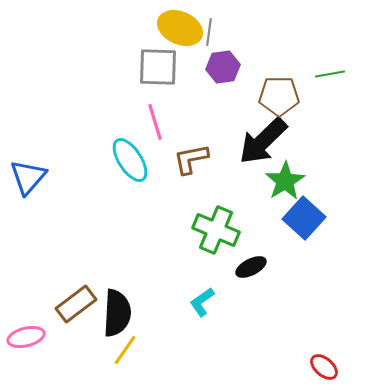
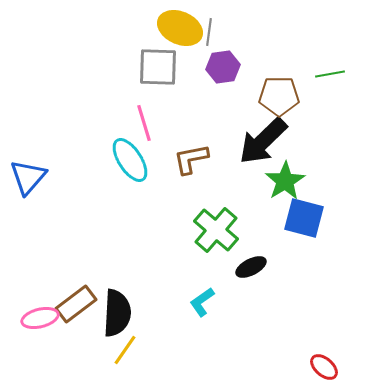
pink line: moved 11 px left, 1 px down
blue square: rotated 27 degrees counterclockwise
green cross: rotated 18 degrees clockwise
pink ellipse: moved 14 px right, 19 px up
